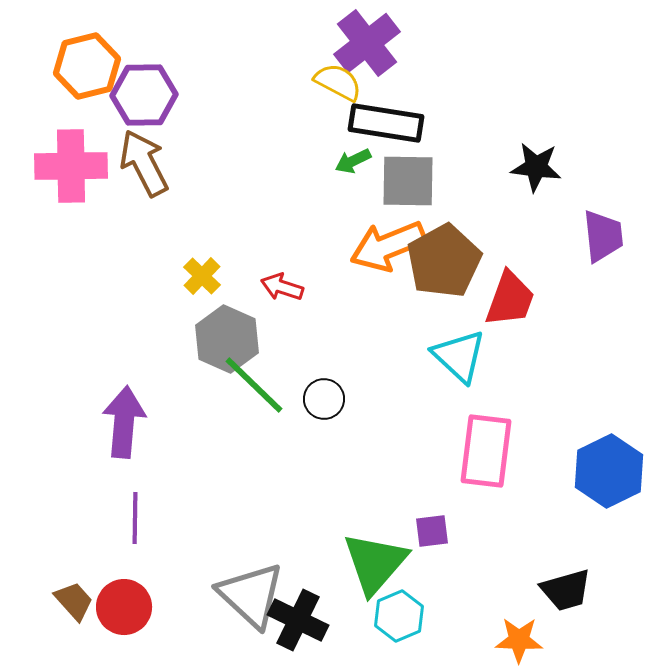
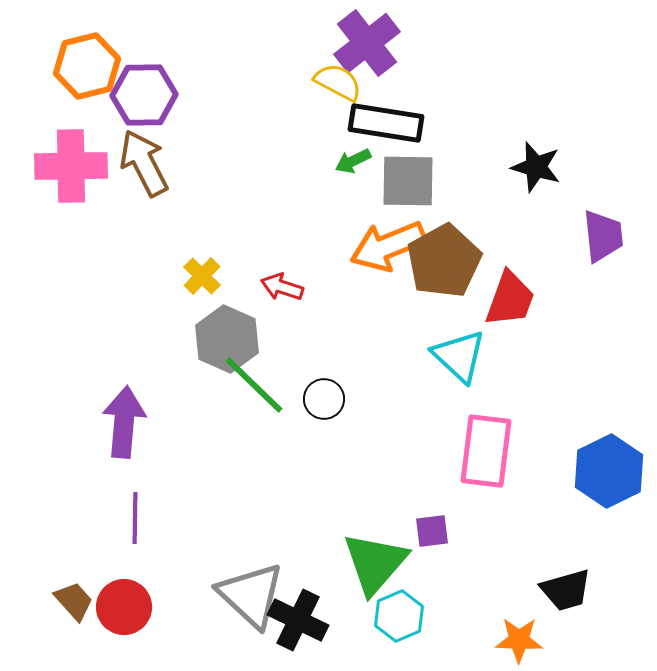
black star: rotated 9 degrees clockwise
